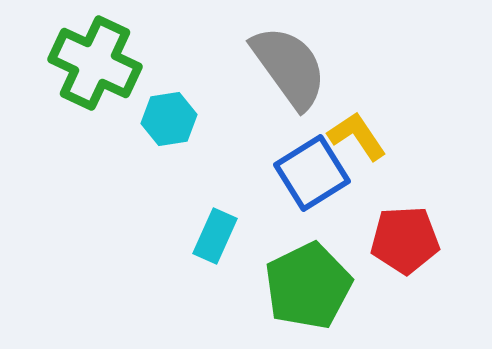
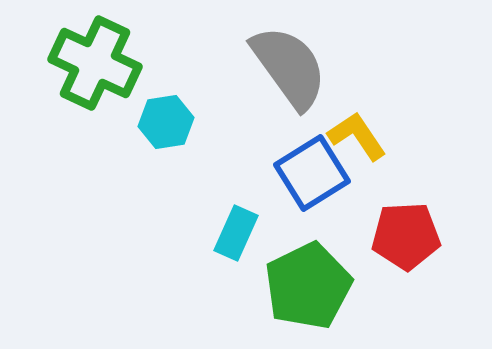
cyan hexagon: moved 3 px left, 3 px down
cyan rectangle: moved 21 px right, 3 px up
red pentagon: moved 1 px right, 4 px up
